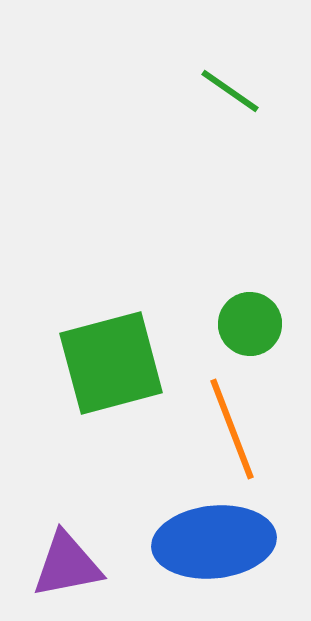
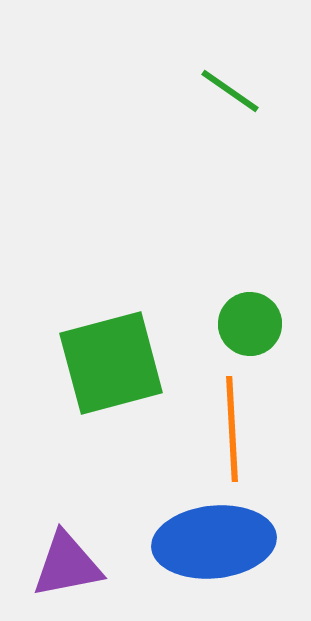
orange line: rotated 18 degrees clockwise
